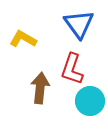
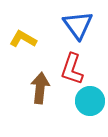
blue triangle: moved 1 px left, 1 px down
